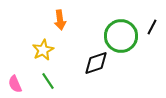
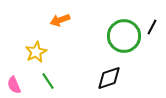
orange arrow: rotated 78 degrees clockwise
green circle: moved 3 px right
yellow star: moved 7 px left, 2 px down
black diamond: moved 13 px right, 15 px down
pink semicircle: moved 1 px left, 1 px down
